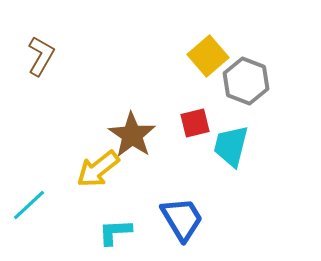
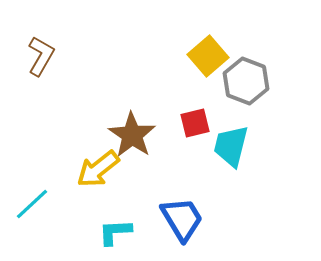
cyan line: moved 3 px right, 1 px up
